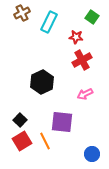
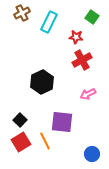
pink arrow: moved 3 px right
red square: moved 1 px left, 1 px down
